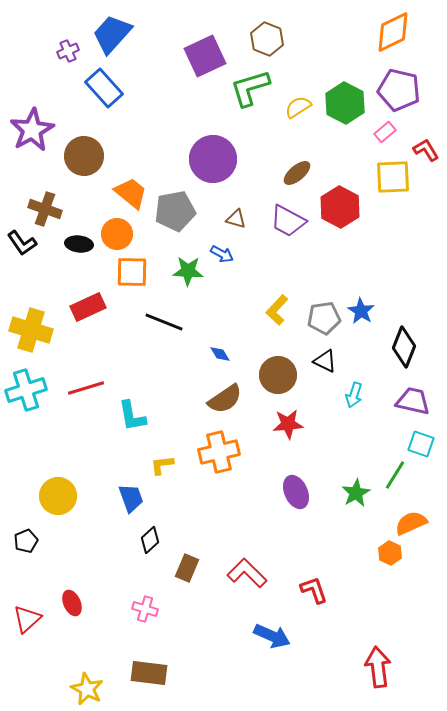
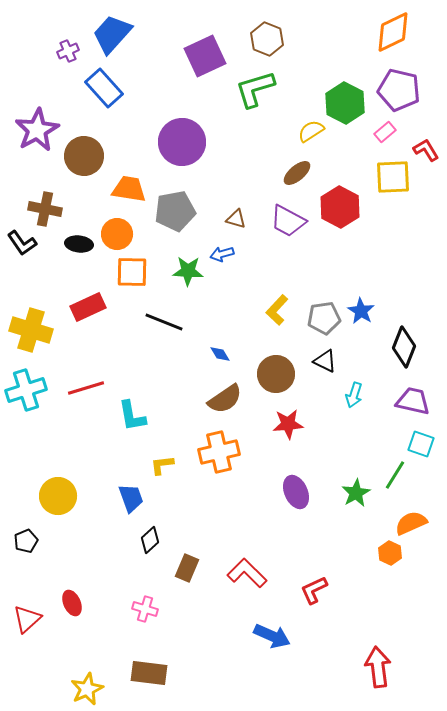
green L-shape at (250, 88): moved 5 px right, 1 px down
yellow semicircle at (298, 107): moved 13 px right, 24 px down
purple star at (32, 130): moved 5 px right
purple circle at (213, 159): moved 31 px left, 17 px up
orange trapezoid at (131, 193): moved 2 px left, 4 px up; rotated 30 degrees counterclockwise
brown cross at (45, 209): rotated 8 degrees counterclockwise
blue arrow at (222, 254): rotated 135 degrees clockwise
brown circle at (278, 375): moved 2 px left, 1 px up
red L-shape at (314, 590): rotated 96 degrees counterclockwise
yellow star at (87, 689): rotated 20 degrees clockwise
